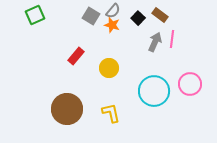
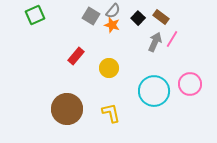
brown rectangle: moved 1 px right, 2 px down
pink line: rotated 24 degrees clockwise
